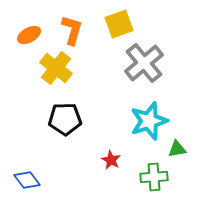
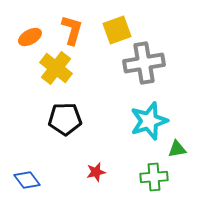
yellow square: moved 2 px left, 6 px down
orange ellipse: moved 1 px right, 2 px down
gray cross: rotated 30 degrees clockwise
red star: moved 15 px left, 12 px down; rotated 30 degrees clockwise
